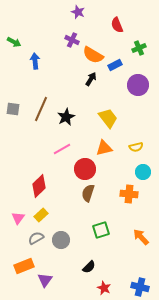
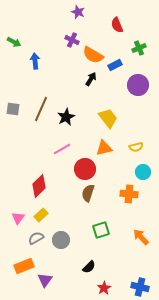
red star: rotated 16 degrees clockwise
